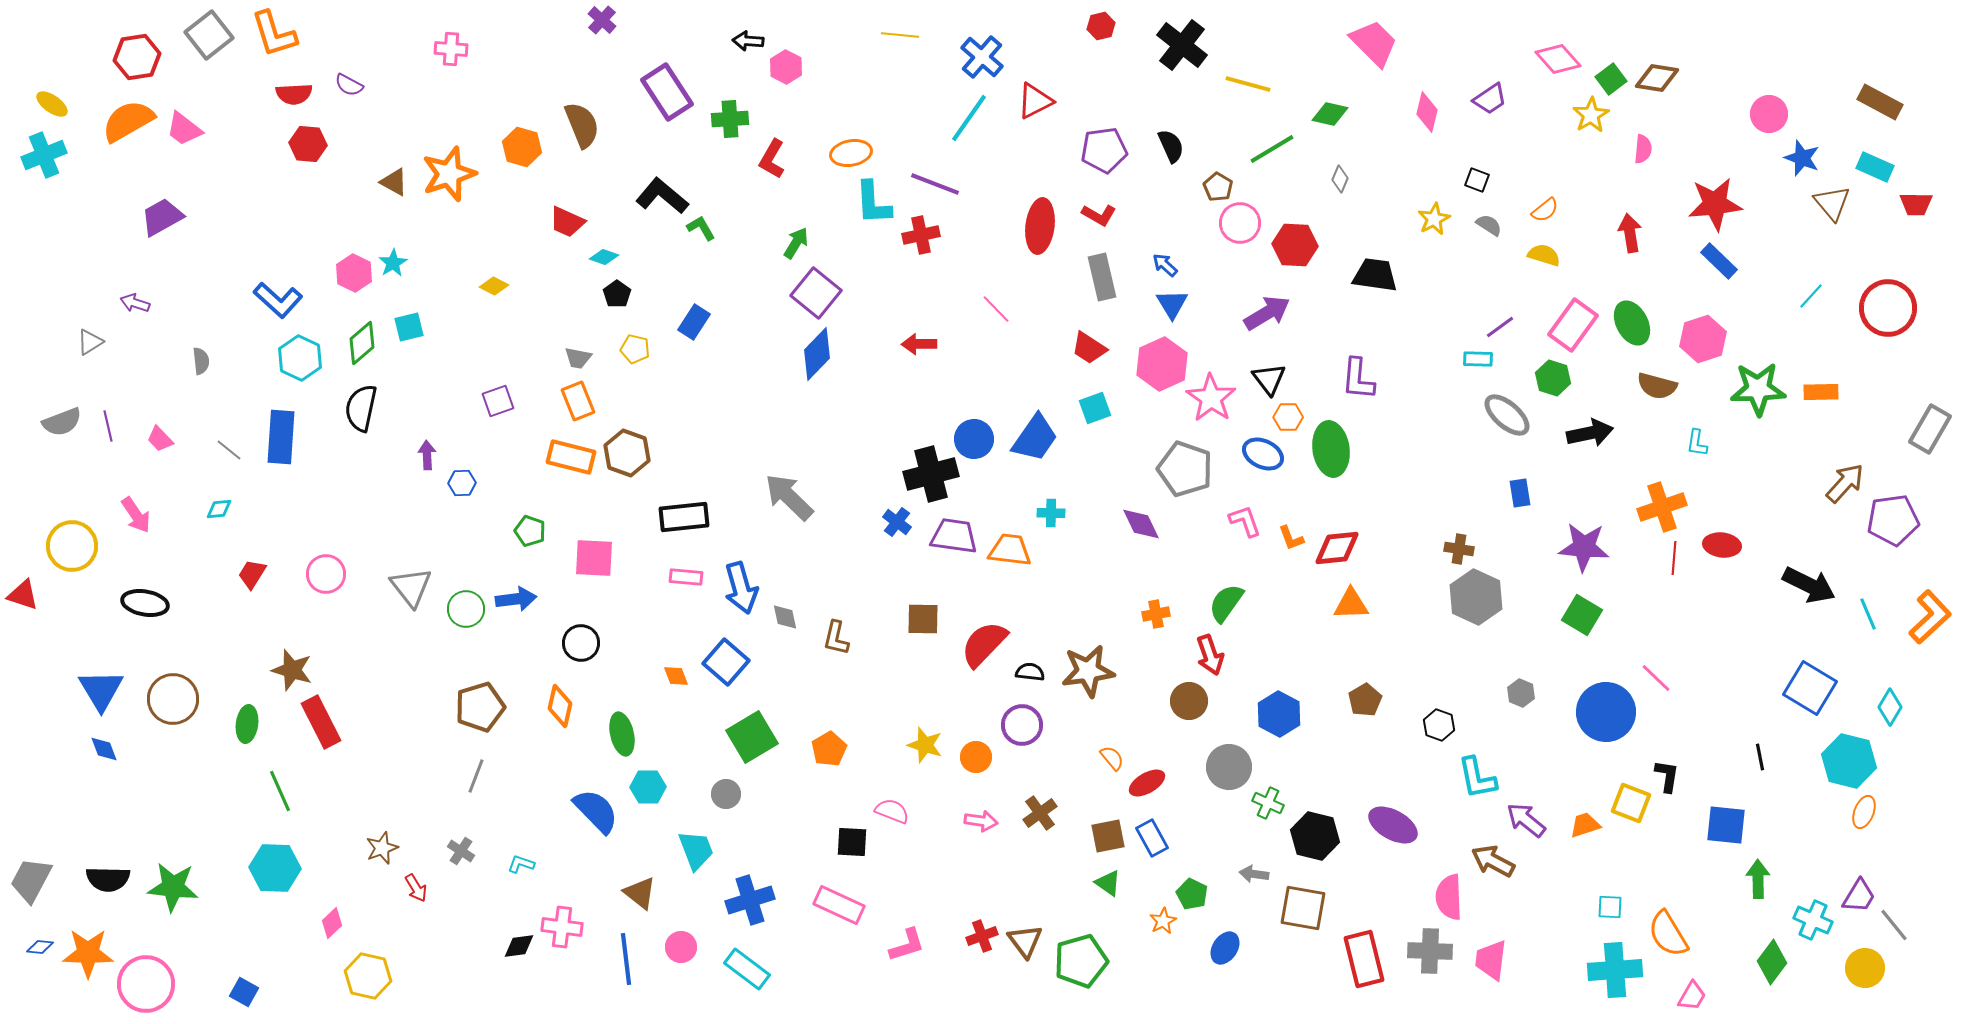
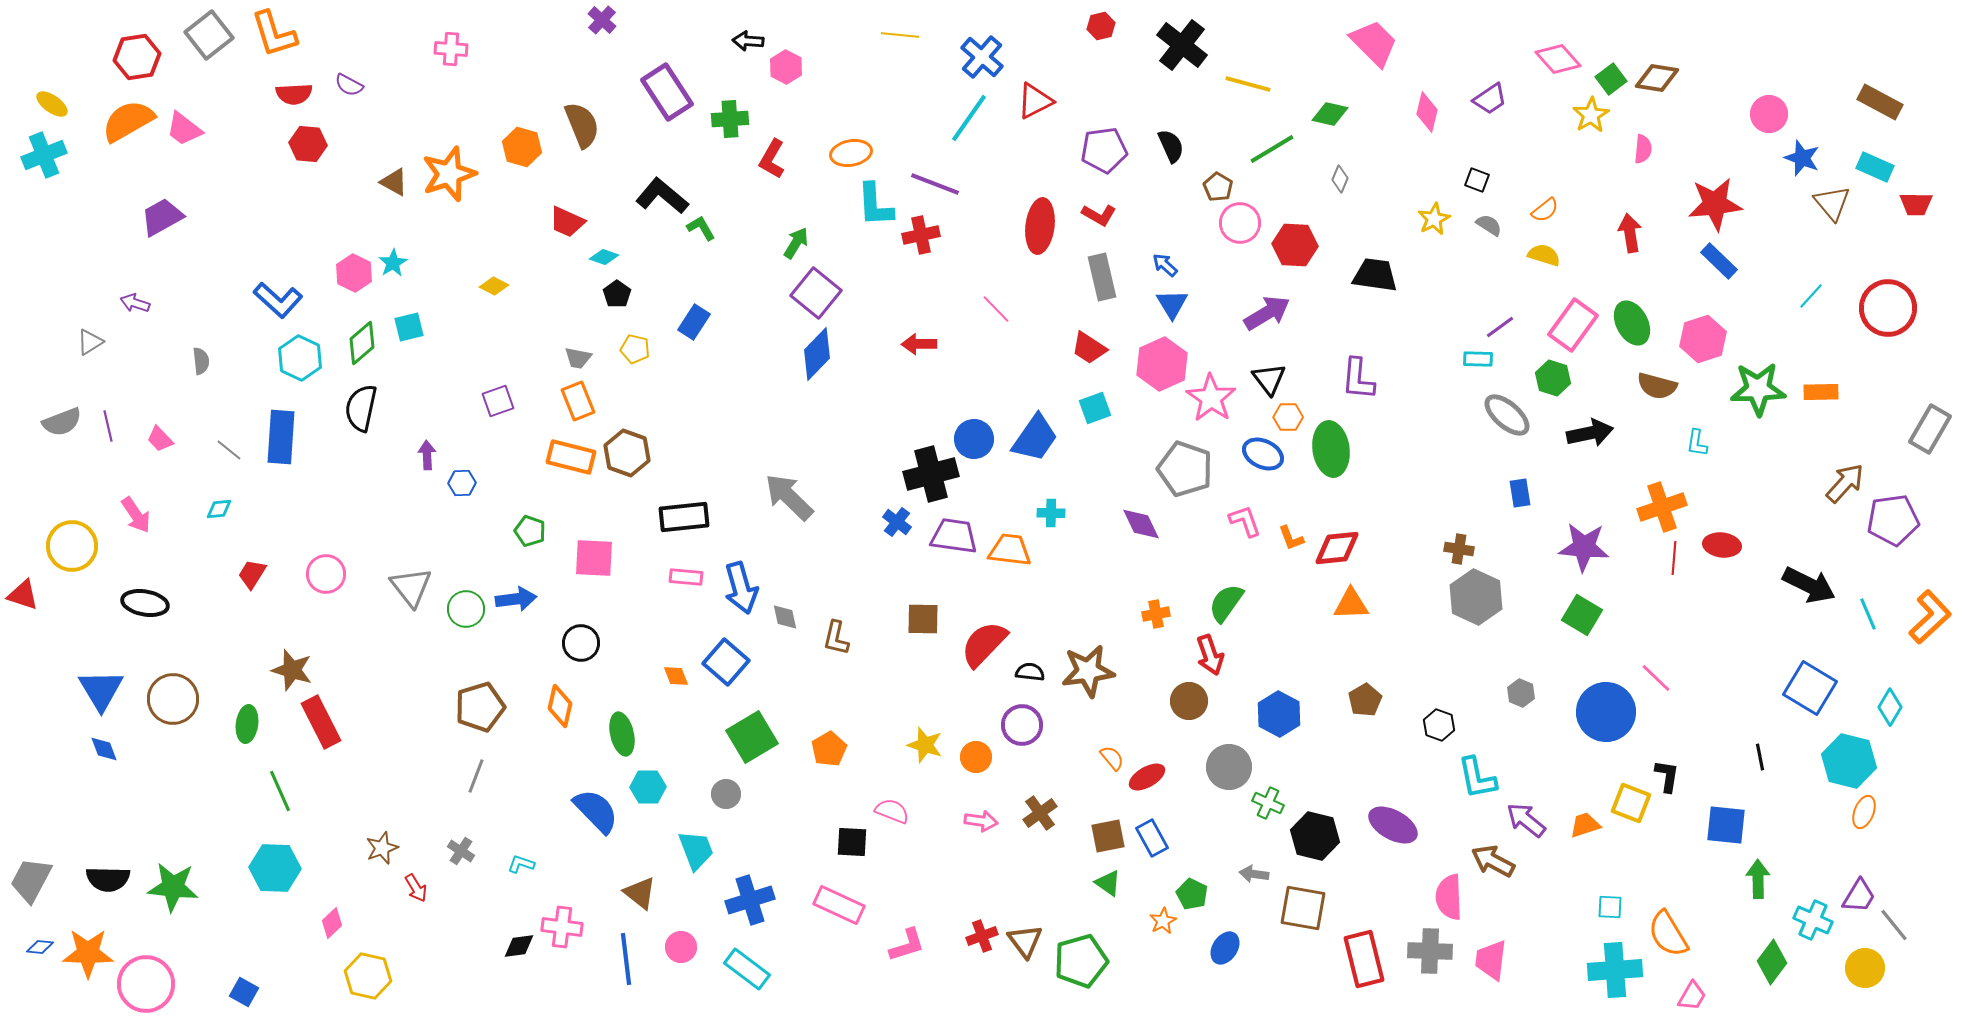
cyan L-shape at (873, 203): moved 2 px right, 2 px down
red ellipse at (1147, 783): moved 6 px up
